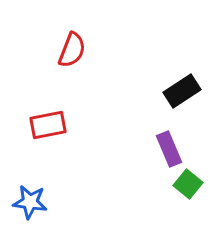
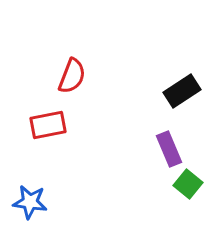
red semicircle: moved 26 px down
